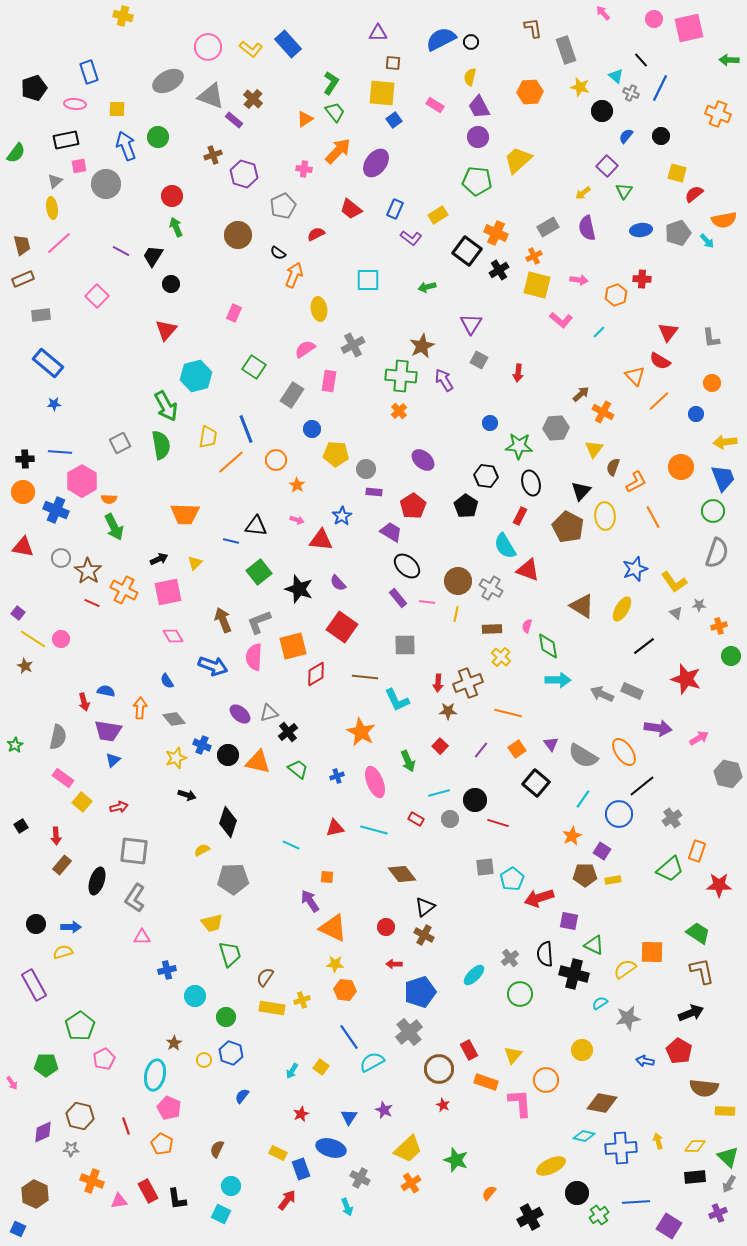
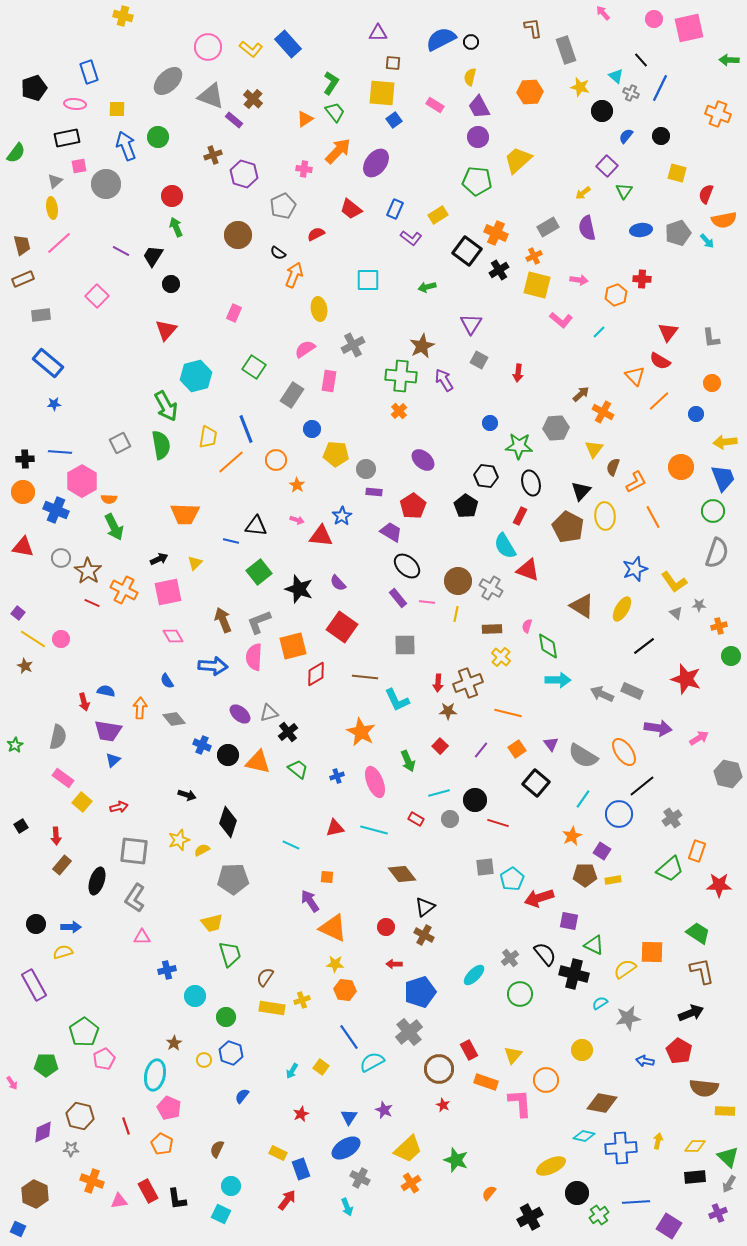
gray ellipse at (168, 81): rotated 16 degrees counterclockwise
black rectangle at (66, 140): moved 1 px right, 2 px up
red semicircle at (694, 194): moved 12 px right; rotated 30 degrees counterclockwise
red triangle at (321, 540): moved 4 px up
blue arrow at (213, 666): rotated 16 degrees counterclockwise
yellow star at (176, 758): moved 3 px right, 82 px down
black semicircle at (545, 954): rotated 145 degrees clockwise
green pentagon at (80, 1026): moved 4 px right, 6 px down
yellow arrow at (658, 1141): rotated 28 degrees clockwise
blue ellipse at (331, 1148): moved 15 px right; rotated 48 degrees counterclockwise
